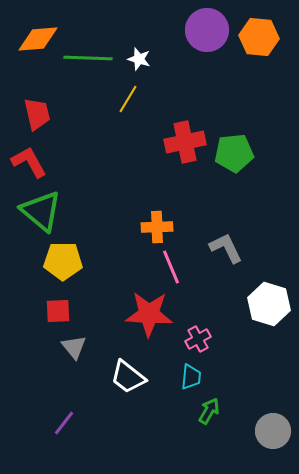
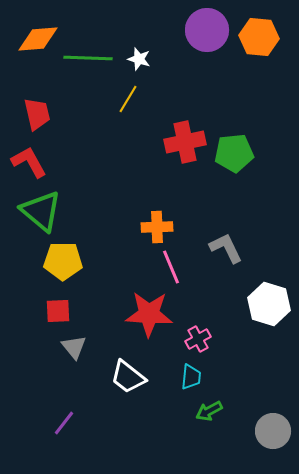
green arrow: rotated 148 degrees counterclockwise
